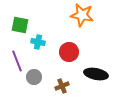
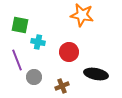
purple line: moved 1 px up
